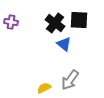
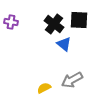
black cross: moved 1 px left, 1 px down
gray arrow: moved 2 px right; rotated 25 degrees clockwise
